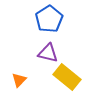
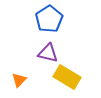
yellow rectangle: rotated 8 degrees counterclockwise
